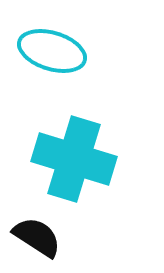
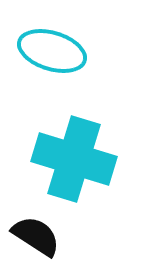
black semicircle: moved 1 px left, 1 px up
